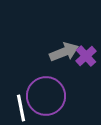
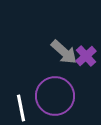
gray arrow: rotated 64 degrees clockwise
purple circle: moved 9 px right
